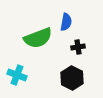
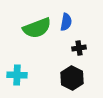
green semicircle: moved 1 px left, 10 px up
black cross: moved 1 px right, 1 px down
cyan cross: rotated 18 degrees counterclockwise
